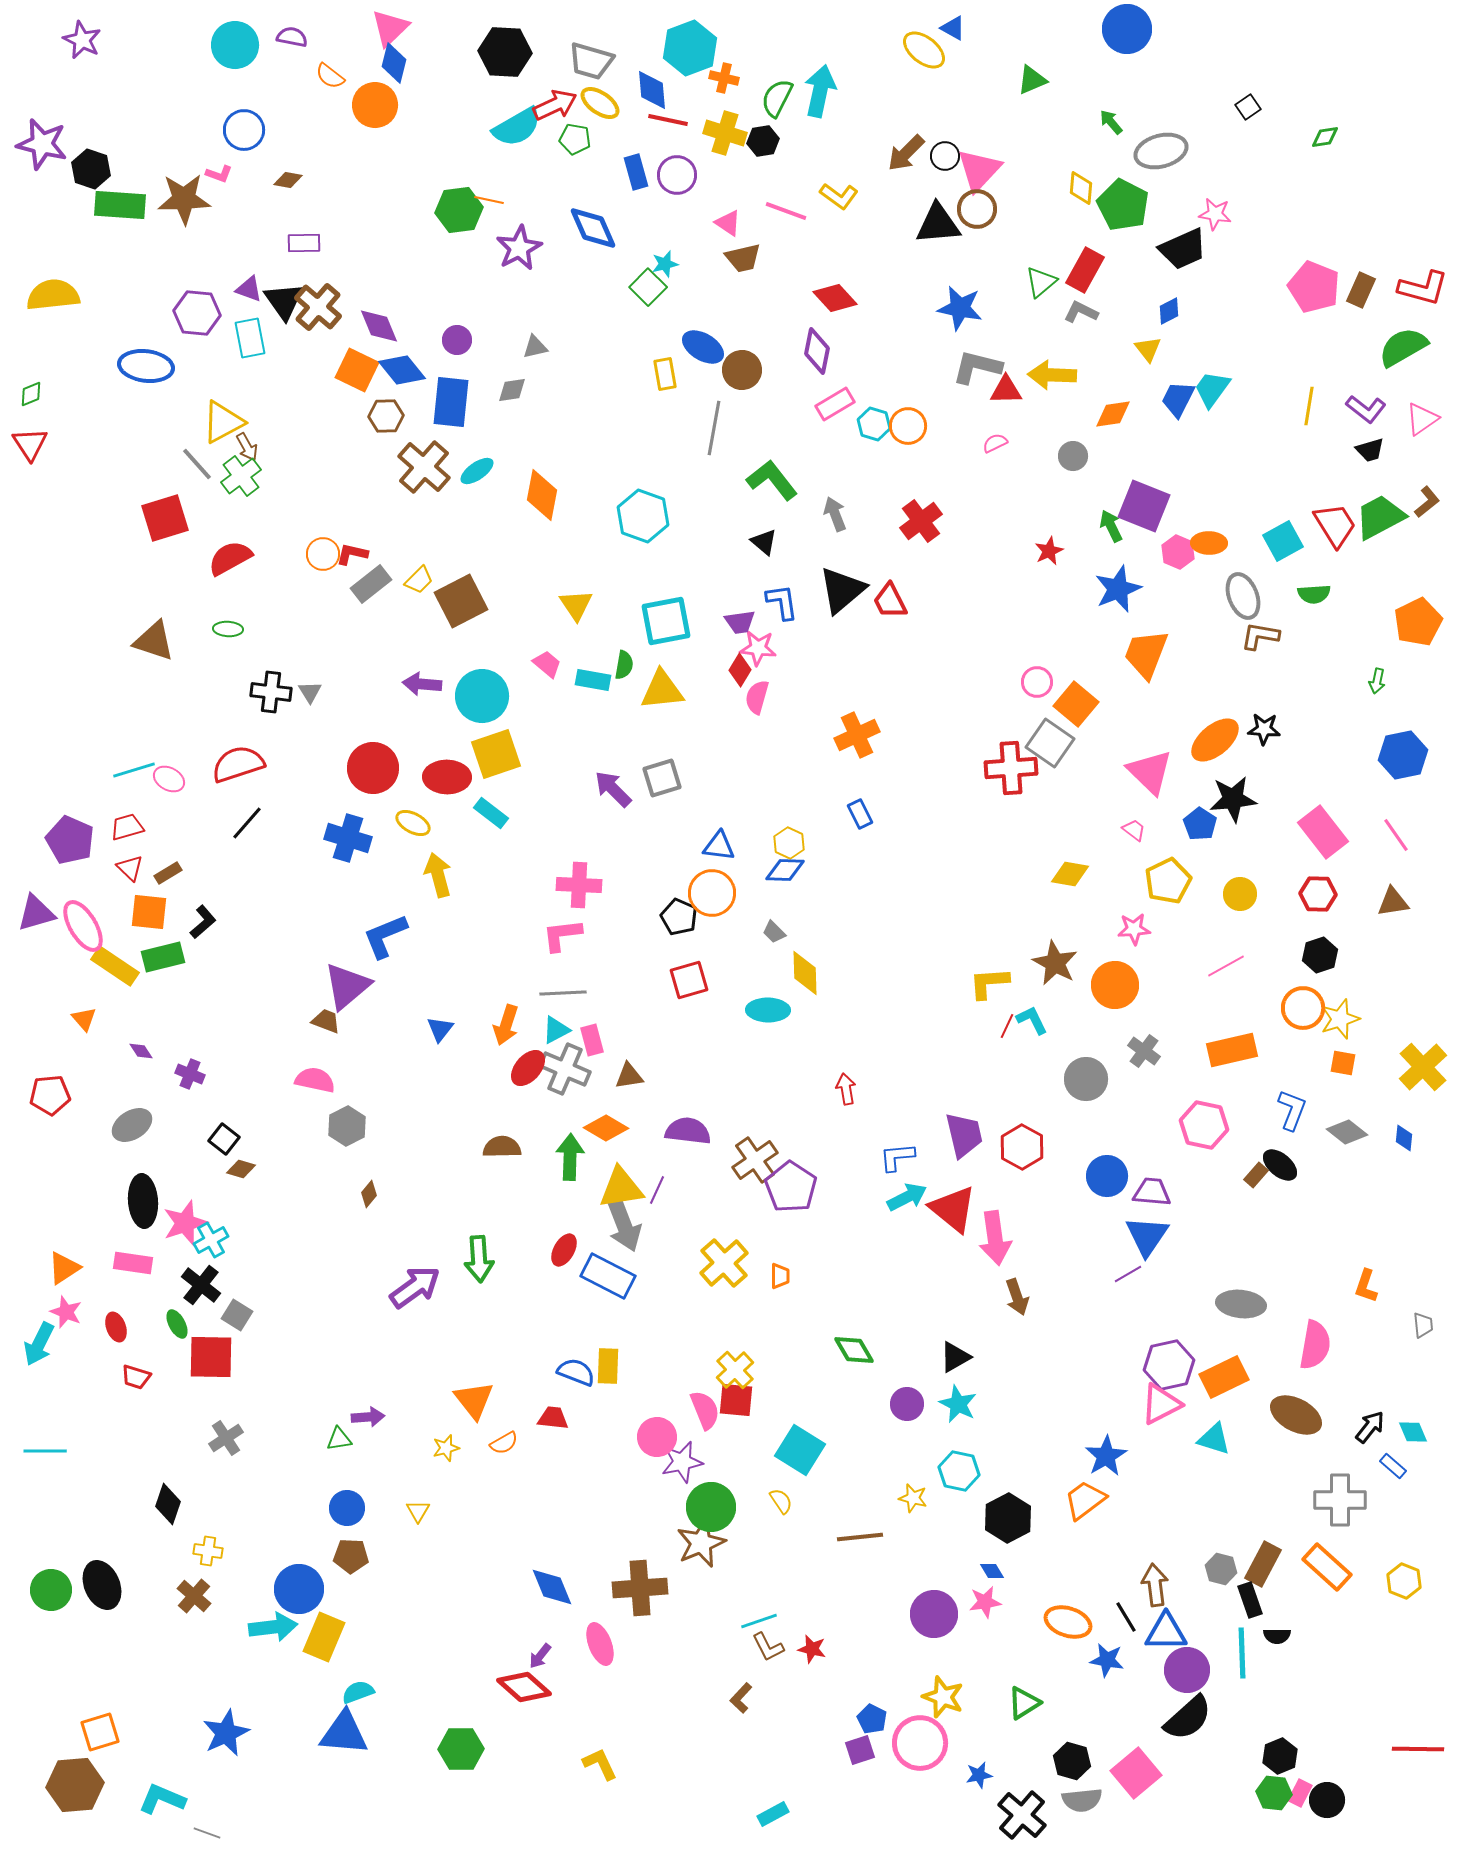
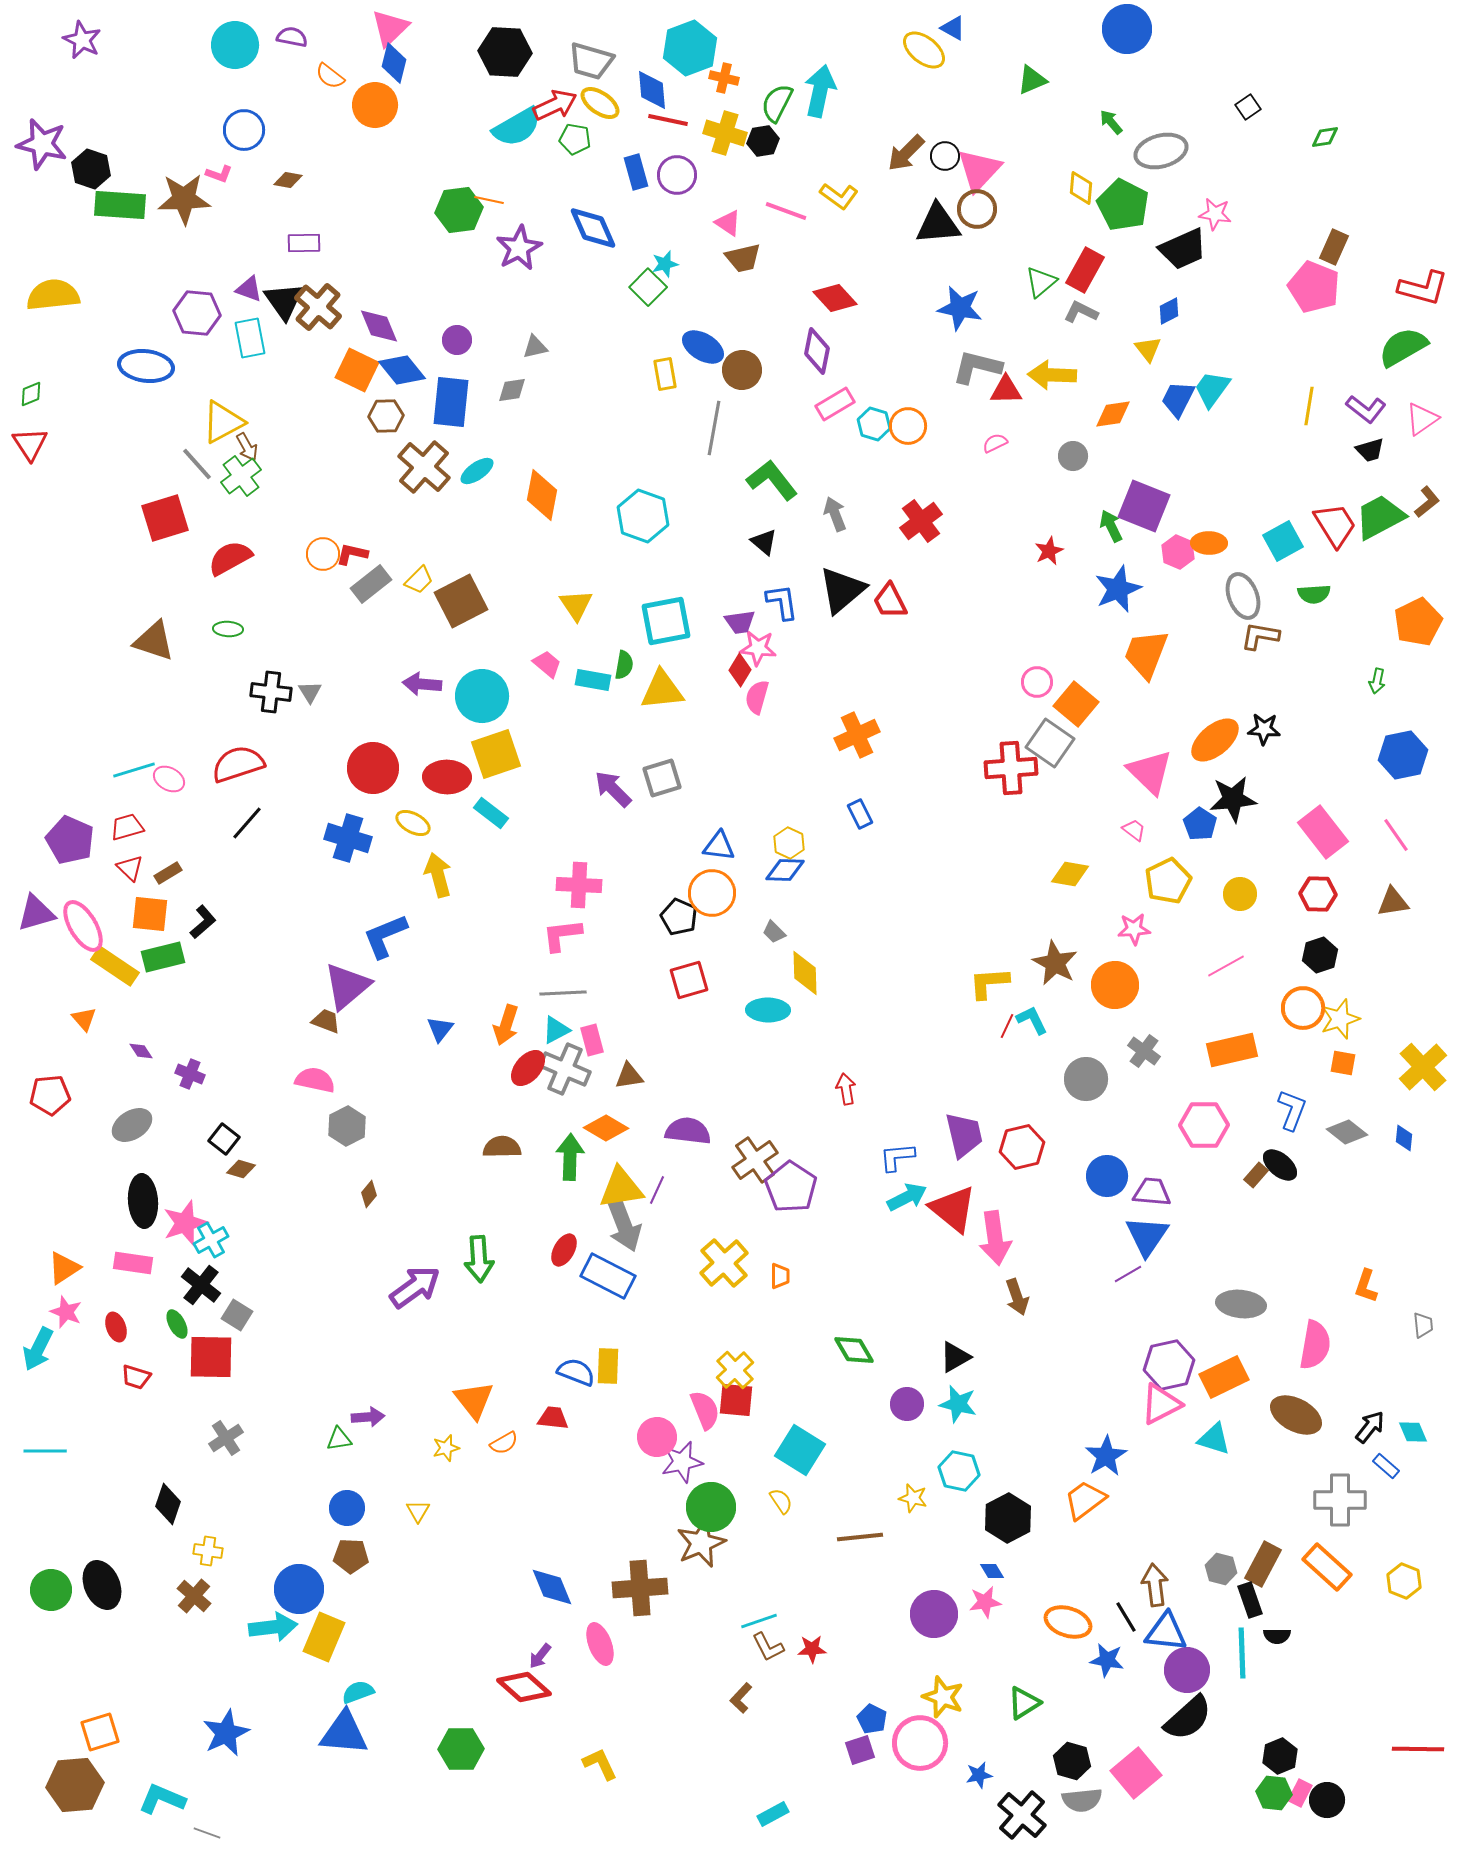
green semicircle at (777, 98): moved 5 px down
brown rectangle at (1361, 290): moved 27 px left, 43 px up
orange square at (149, 912): moved 1 px right, 2 px down
pink hexagon at (1204, 1125): rotated 12 degrees counterclockwise
red hexagon at (1022, 1147): rotated 18 degrees clockwise
cyan arrow at (39, 1344): moved 1 px left, 5 px down
cyan star at (958, 1404): rotated 12 degrees counterclockwise
blue rectangle at (1393, 1466): moved 7 px left
blue triangle at (1166, 1632): rotated 6 degrees clockwise
red star at (812, 1649): rotated 16 degrees counterclockwise
